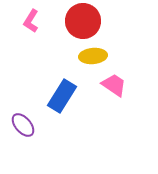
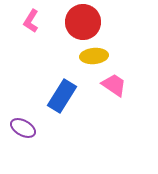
red circle: moved 1 px down
yellow ellipse: moved 1 px right
purple ellipse: moved 3 px down; rotated 20 degrees counterclockwise
